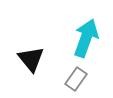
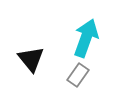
gray rectangle: moved 2 px right, 4 px up
